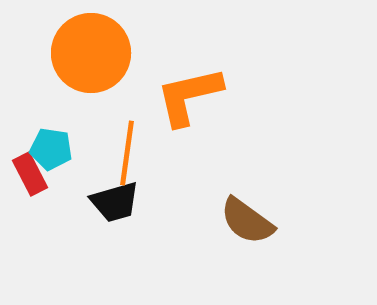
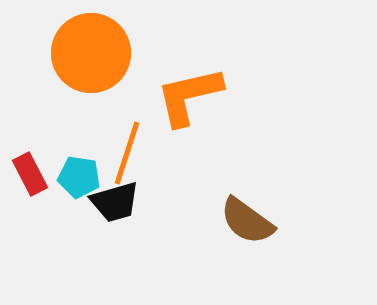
cyan pentagon: moved 28 px right, 28 px down
orange line: rotated 10 degrees clockwise
